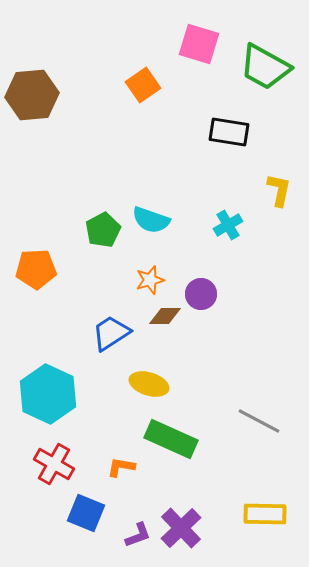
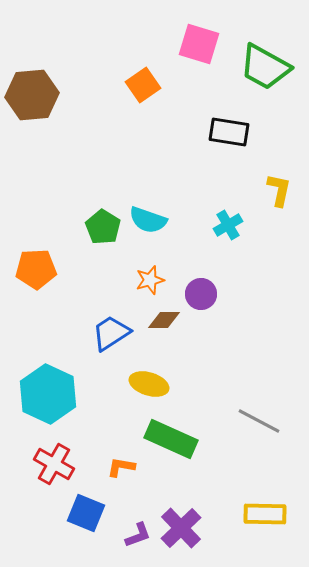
cyan semicircle: moved 3 px left
green pentagon: moved 3 px up; rotated 12 degrees counterclockwise
brown diamond: moved 1 px left, 4 px down
